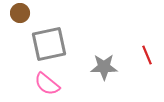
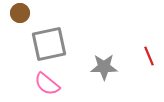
red line: moved 2 px right, 1 px down
